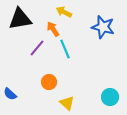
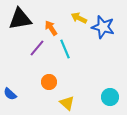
yellow arrow: moved 15 px right, 6 px down
orange arrow: moved 2 px left, 1 px up
